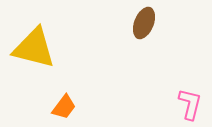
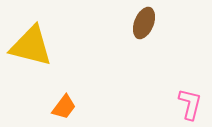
yellow triangle: moved 3 px left, 2 px up
